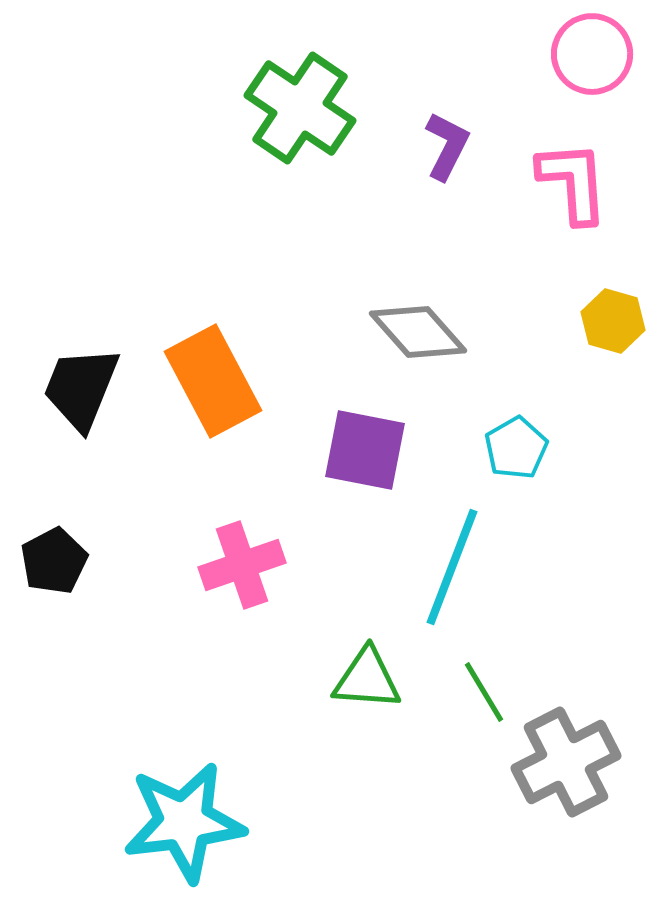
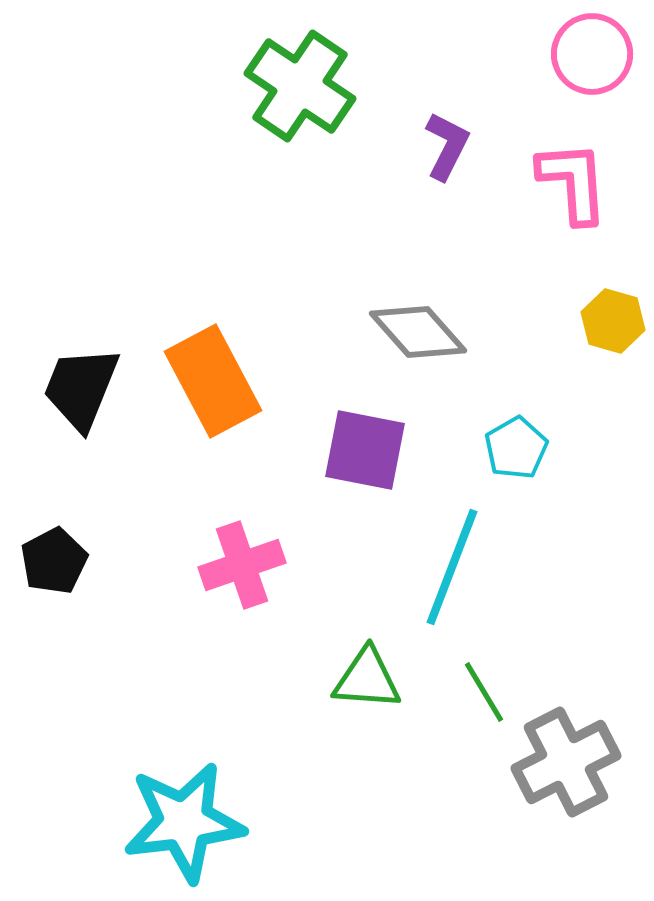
green cross: moved 22 px up
